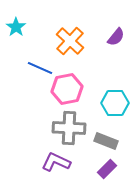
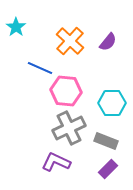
purple semicircle: moved 8 px left, 5 px down
pink hexagon: moved 1 px left, 2 px down; rotated 16 degrees clockwise
cyan hexagon: moved 3 px left
gray cross: rotated 28 degrees counterclockwise
purple rectangle: moved 1 px right
